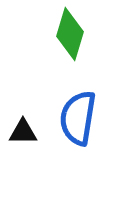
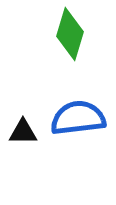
blue semicircle: rotated 74 degrees clockwise
